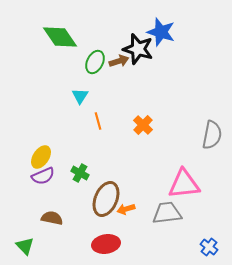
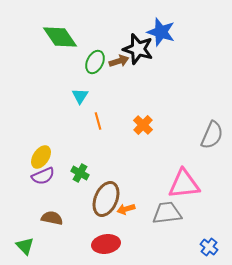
gray semicircle: rotated 12 degrees clockwise
